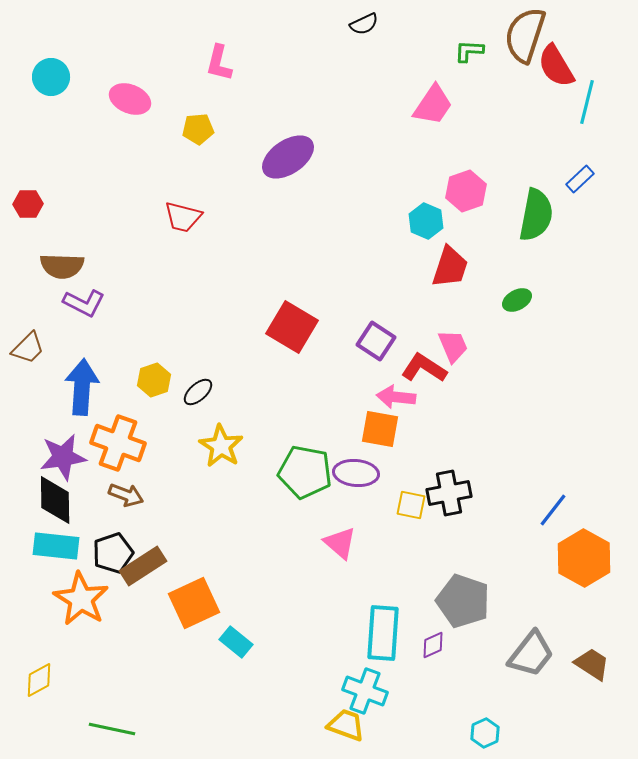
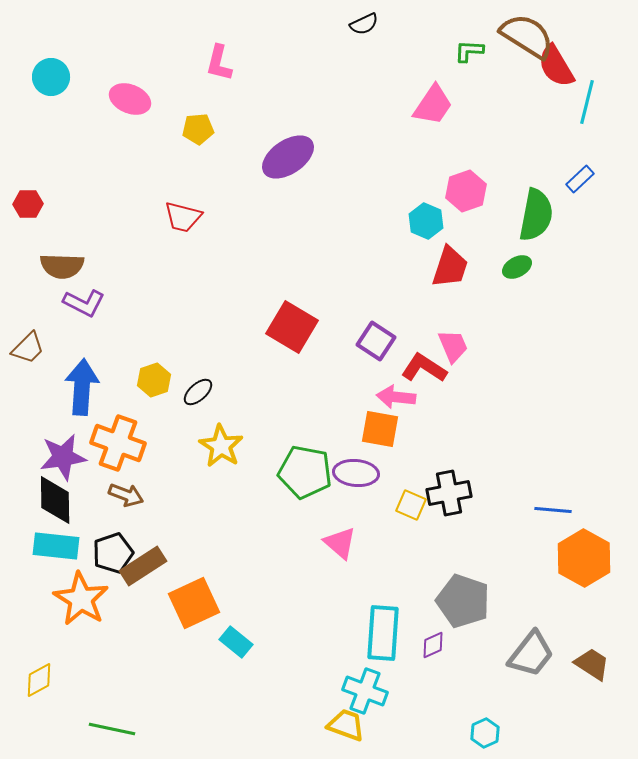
brown semicircle at (525, 35): moved 2 px right, 1 px down; rotated 104 degrees clockwise
green ellipse at (517, 300): moved 33 px up
yellow square at (411, 505): rotated 12 degrees clockwise
blue line at (553, 510): rotated 57 degrees clockwise
